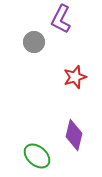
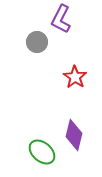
gray circle: moved 3 px right
red star: rotated 20 degrees counterclockwise
green ellipse: moved 5 px right, 4 px up
